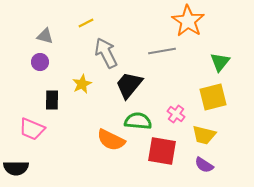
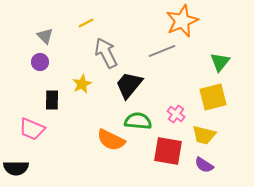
orange star: moved 6 px left; rotated 16 degrees clockwise
gray triangle: rotated 30 degrees clockwise
gray line: rotated 12 degrees counterclockwise
red square: moved 6 px right
